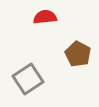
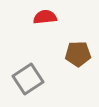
brown pentagon: rotated 30 degrees counterclockwise
